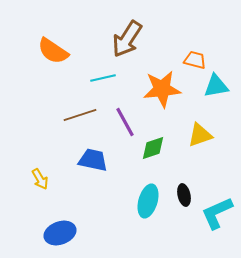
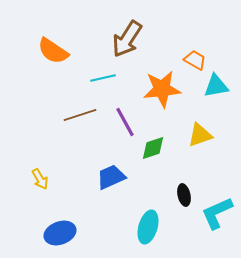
orange trapezoid: rotated 15 degrees clockwise
blue trapezoid: moved 18 px right, 17 px down; rotated 36 degrees counterclockwise
cyan ellipse: moved 26 px down
